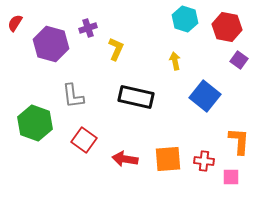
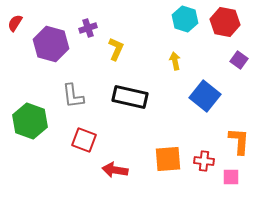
red hexagon: moved 2 px left, 5 px up
black rectangle: moved 6 px left
green hexagon: moved 5 px left, 2 px up
red square: rotated 15 degrees counterclockwise
red arrow: moved 10 px left, 11 px down
